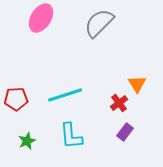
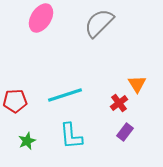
red pentagon: moved 1 px left, 2 px down
